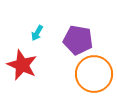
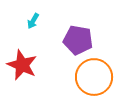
cyan arrow: moved 4 px left, 12 px up
orange circle: moved 3 px down
